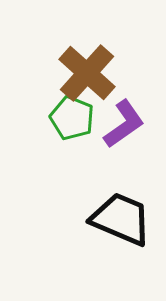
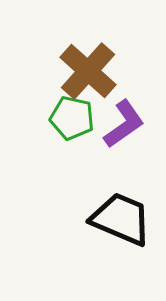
brown cross: moved 1 px right, 2 px up
green pentagon: rotated 9 degrees counterclockwise
